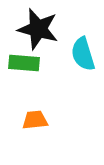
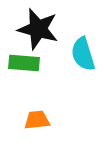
orange trapezoid: moved 2 px right
